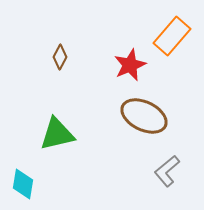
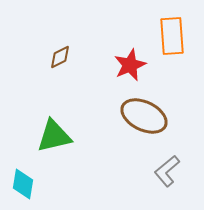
orange rectangle: rotated 45 degrees counterclockwise
brown diamond: rotated 35 degrees clockwise
green triangle: moved 3 px left, 2 px down
